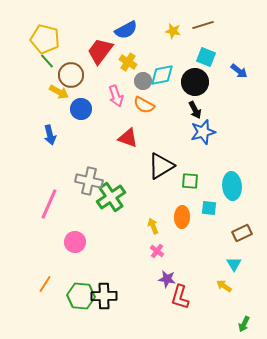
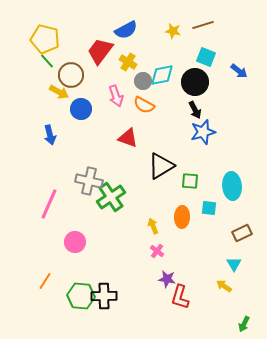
orange line at (45, 284): moved 3 px up
